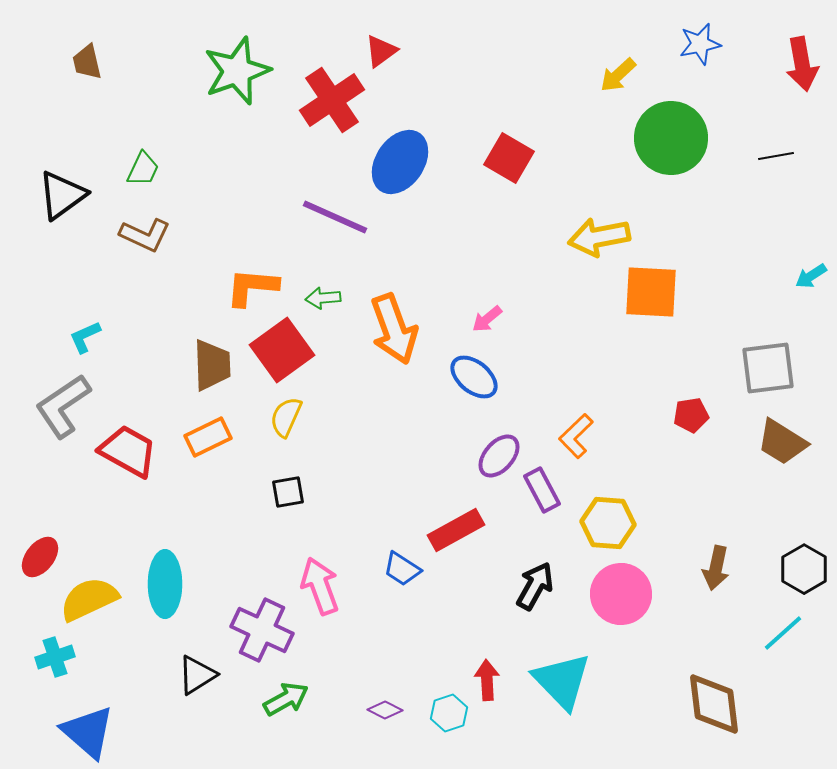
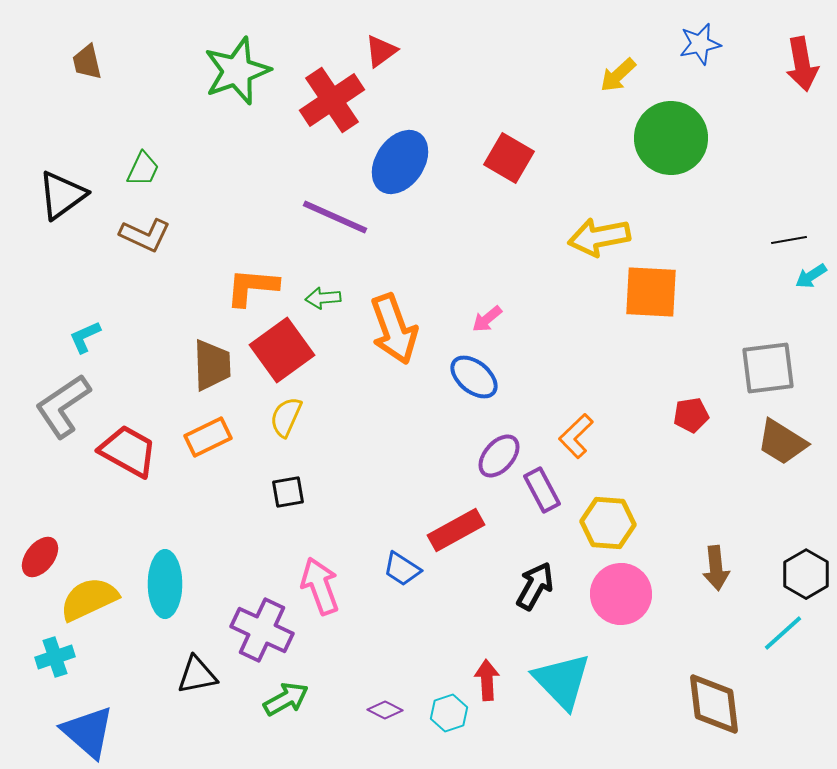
black line at (776, 156): moved 13 px right, 84 px down
brown arrow at (716, 568): rotated 18 degrees counterclockwise
black hexagon at (804, 569): moved 2 px right, 5 px down
black triangle at (197, 675): rotated 21 degrees clockwise
